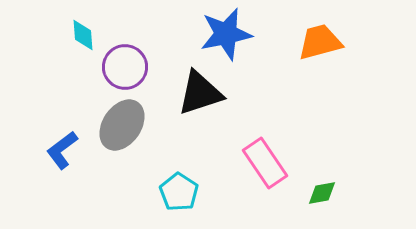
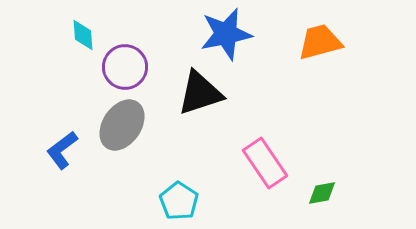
cyan pentagon: moved 9 px down
